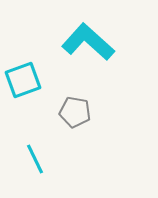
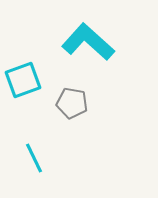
gray pentagon: moved 3 px left, 9 px up
cyan line: moved 1 px left, 1 px up
